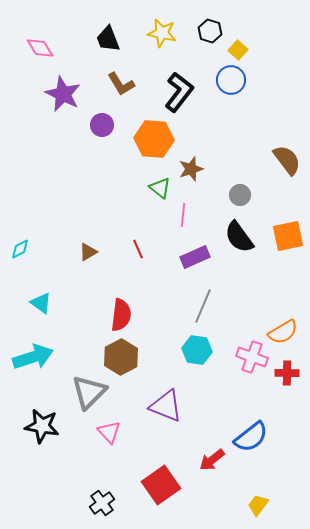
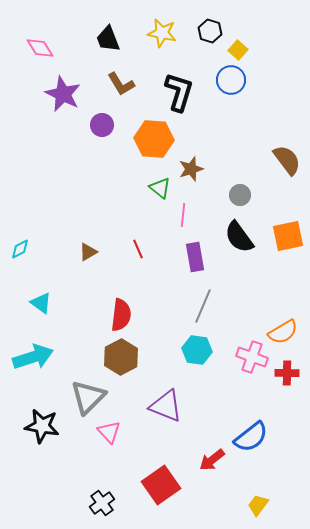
black L-shape: rotated 21 degrees counterclockwise
purple rectangle: rotated 76 degrees counterclockwise
gray triangle: moved 1 px left, 5 px down
